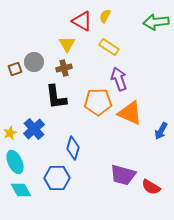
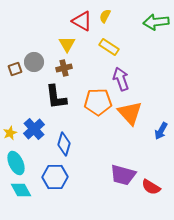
purple arrow: moved 2 px right
orange triangle: rotated 24 degrees clockwise
blue diamond: moved 9 px left, 4 px up
cyan ellipse: moved 1 px right, 1 px down
blue hexagon: moved 2 px left, 1 px up
